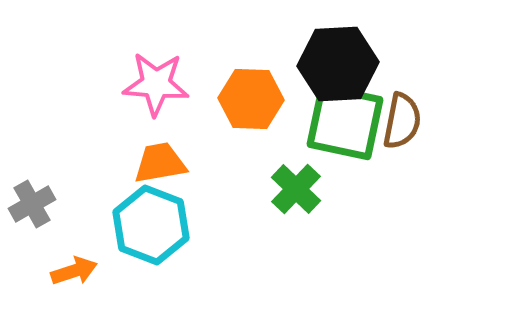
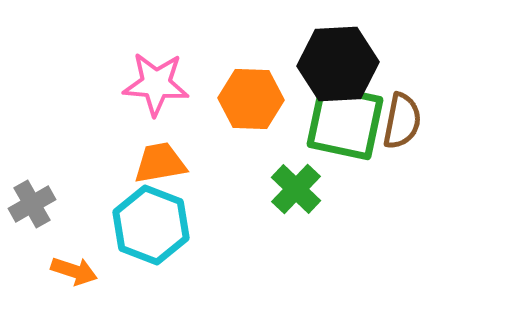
orange arrow: rotated 36 degrees clockwise
